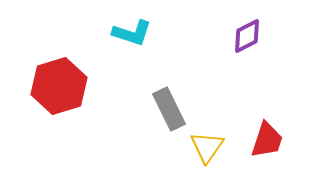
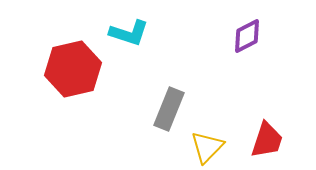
cyan L-shape: moved 3 px left
red hexagon: moved 14 px right, 17 px up; rotated 4 degrees clockwise
gray rectangle: rotated 48 degrees clockwise
yellow triangle: rotated 9 degrees clockwise
